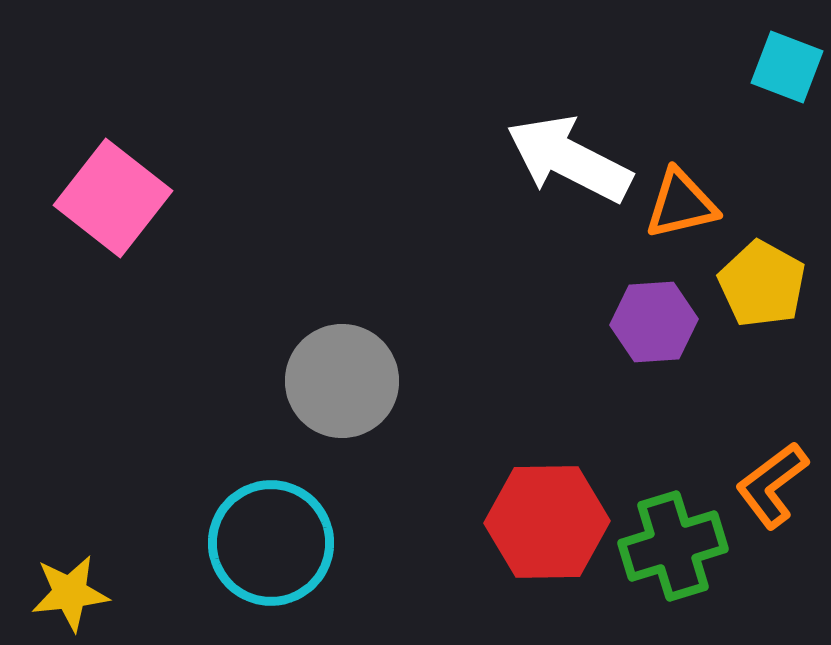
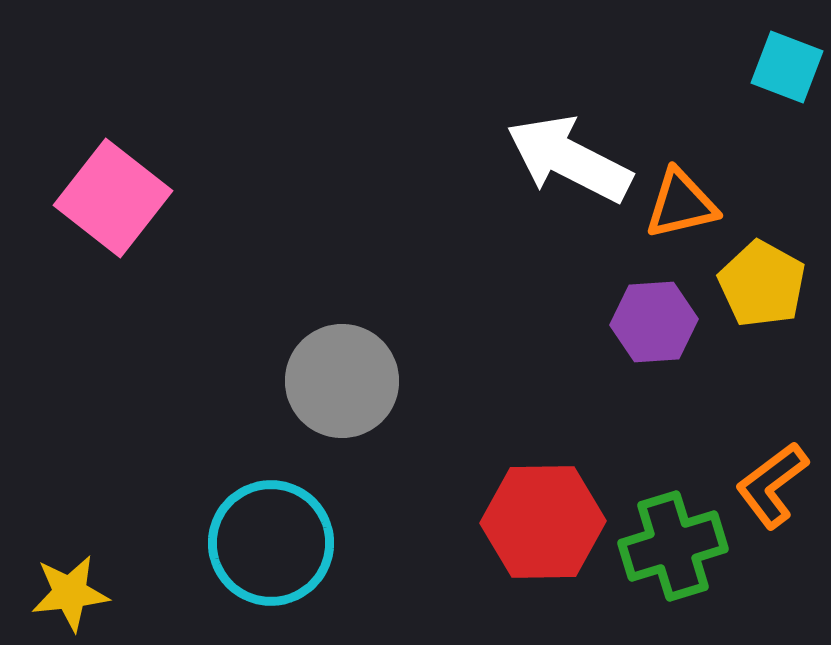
red hexagon: moved 4 px left
